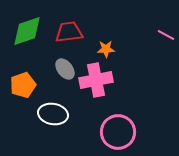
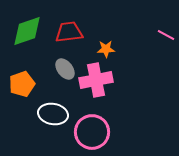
orange pentagon: moved 1 px left, 1 px up
pink circle: moved 26 px left
